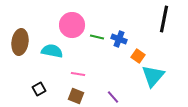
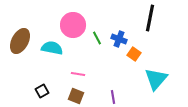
black line: moved 14 px left, 1 px up
pink circle: moved 1 px right
green line: moved 1 px down; rotated 48 degrees clockwise
brown ellipse: moved 1 px up; rotated 20 degrees clockwise
cyan semicircle: moved 3 px up
orange square: moved 4 px left, 2 px up
cyan triangle: moved 3 px right, 3 px down
black square: moved 3 px right, 2 px down
purple line: rotated 32 degrees clockwise
